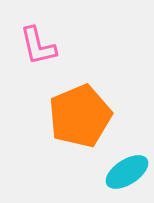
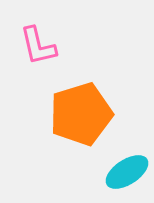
orange pentagon: moved 1 px right, 2 px up; rotated 6 degrees clockwise
